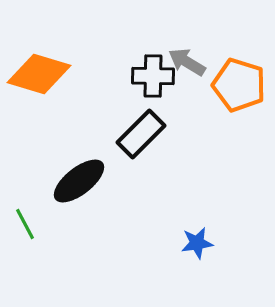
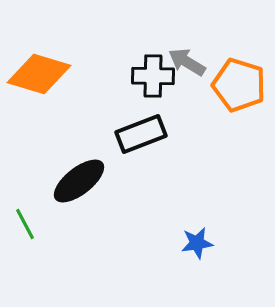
black rectangle: rotated 24 degrees clockwise
